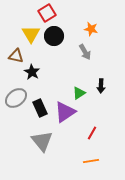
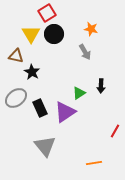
black circle: moved 2 px up
red line: moved 23 px right, 2 px up
gray triangle: moved 3 px right, 5 px down
orange line: moved 3 px right, 2 px down
